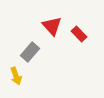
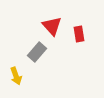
red rectangle: rotated 35 degrees clockwise
gray rectangle: moved 7 px right
